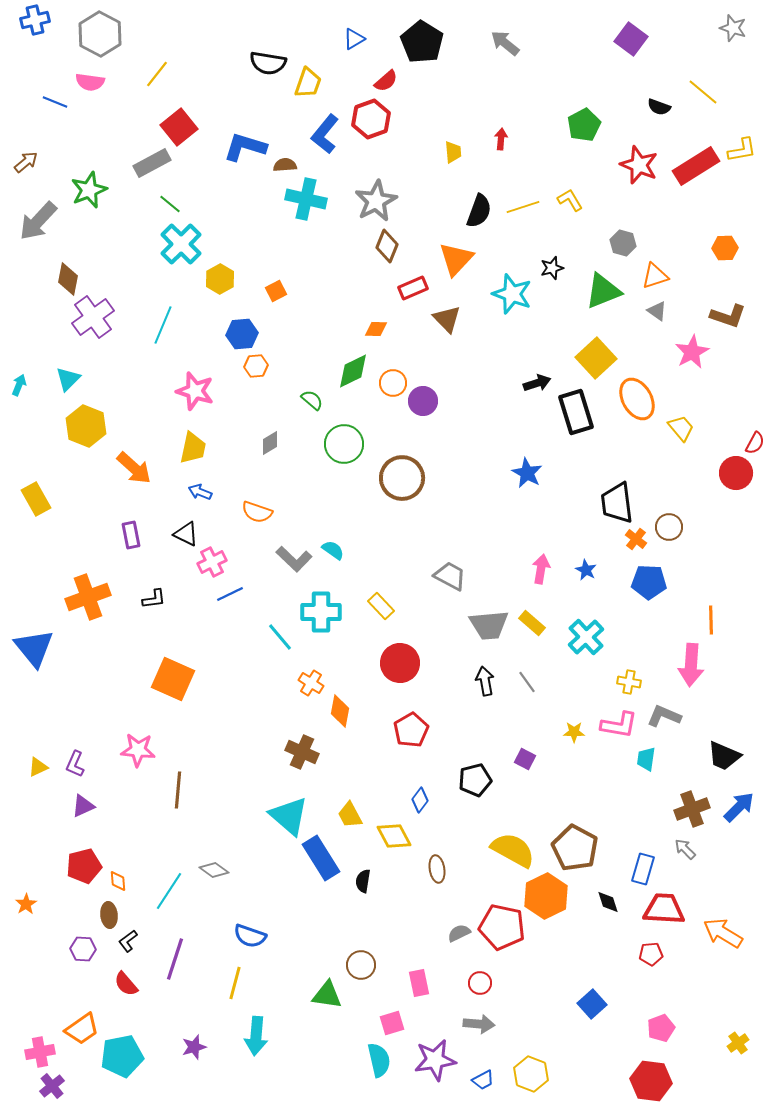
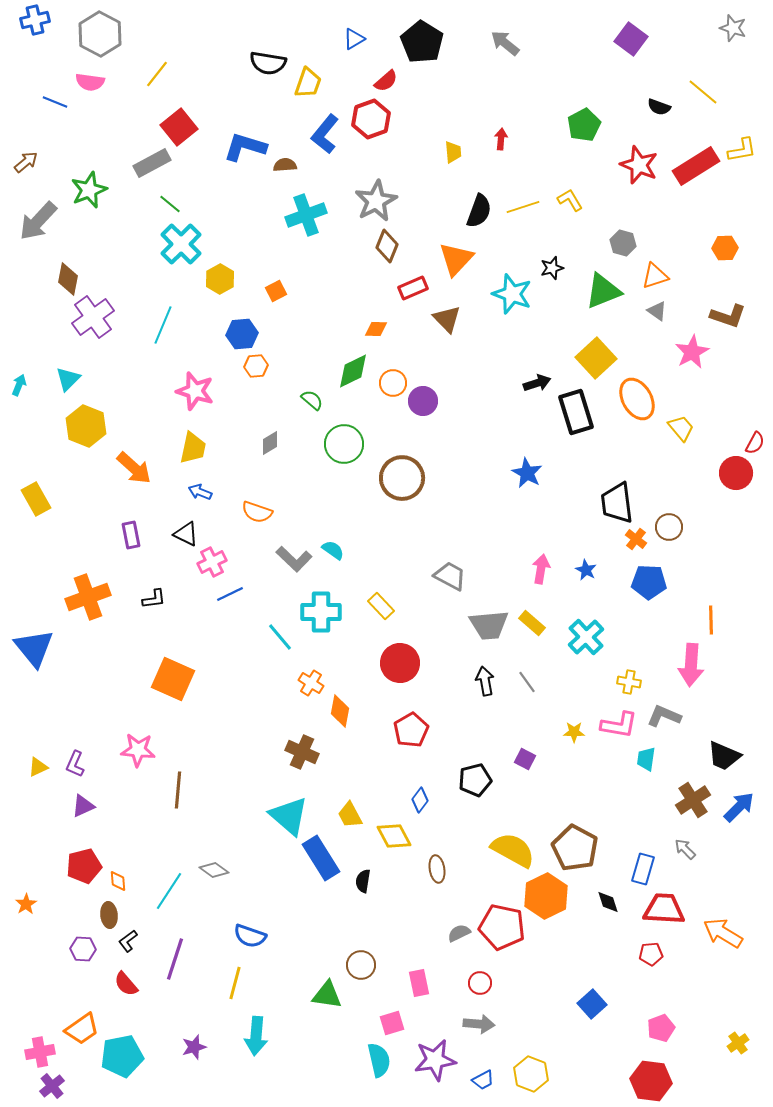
cyan cross at (306, 199): moved 16 px down; rotated 33 degrees counterclockwise
brown cross at (692, 809): moved 1 px right, 9 px up; rotated 12 degrees counterclockwise
